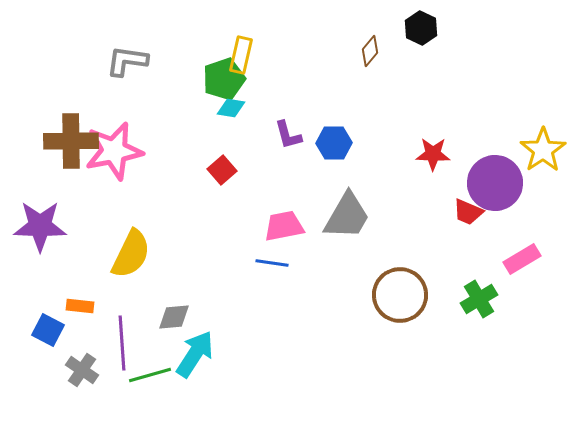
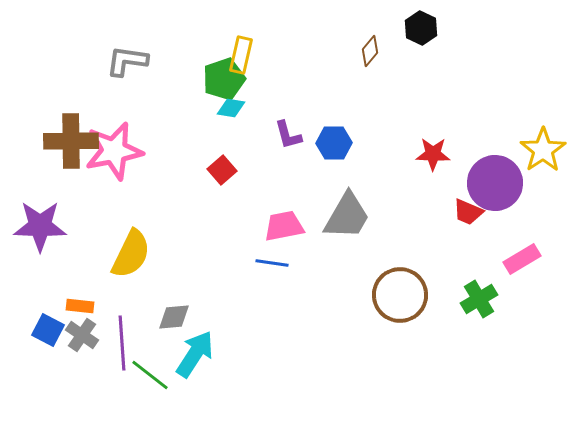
gray cross: moved 35 px up
green line: rotated 54 degrees clockwise
